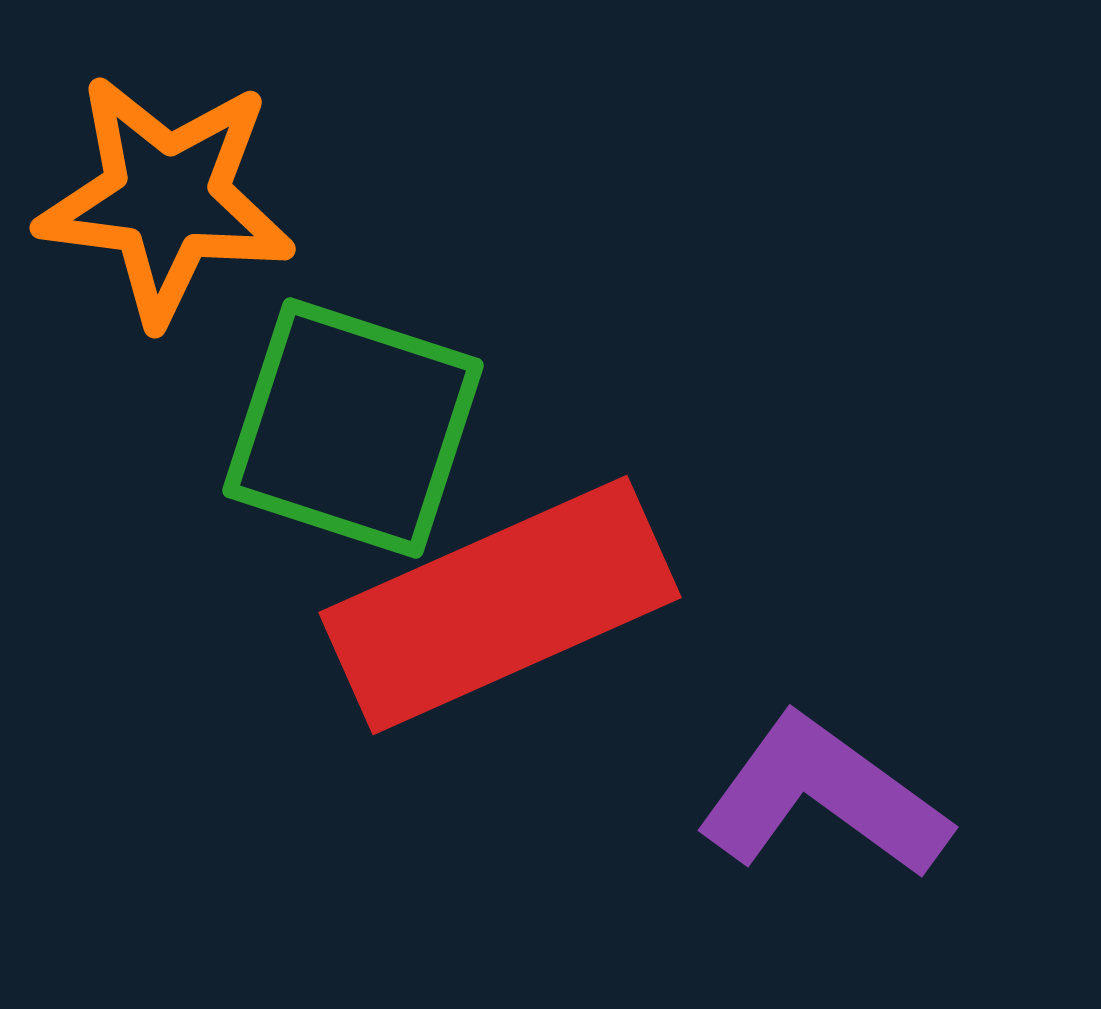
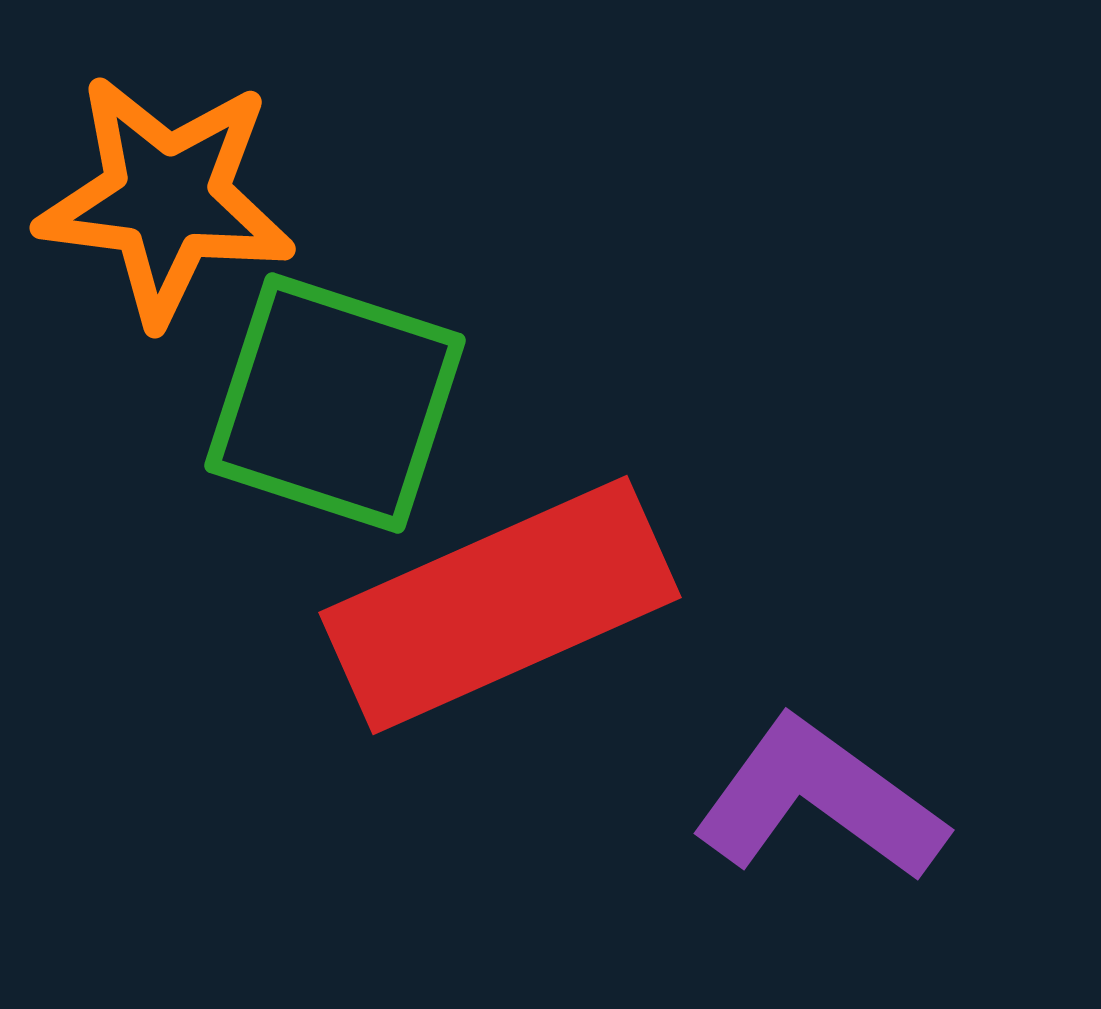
green square: moved 18 px left, 25 px up
purple L-shape: moved 4 px left, 3 px down
